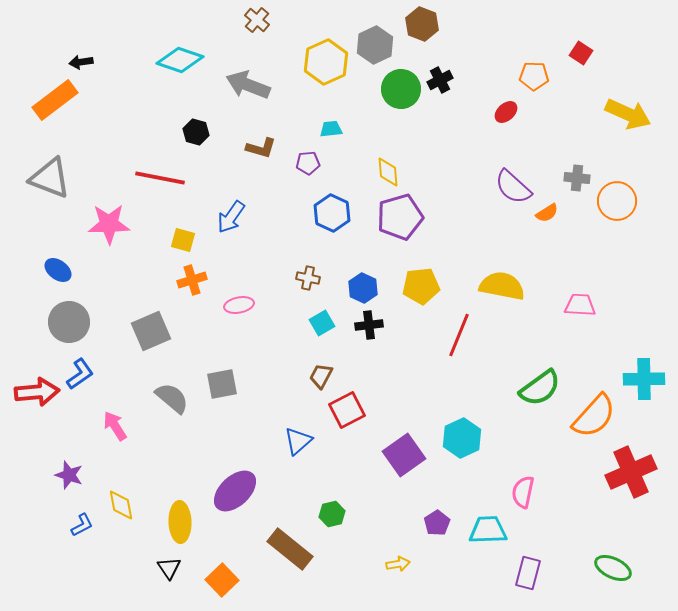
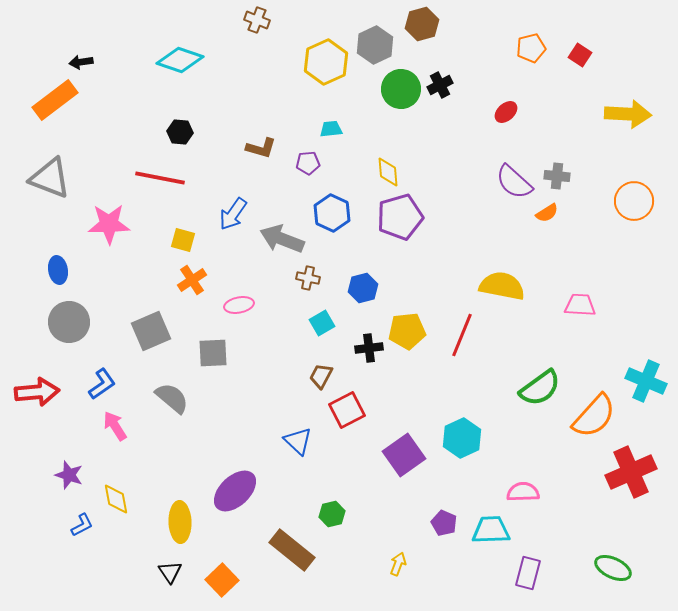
brown cross at (257, 20): rotated 20 degrees counterclockwise
brown hexagon at (422, 24): rotated 24 degrees clockwise
red square at (581, 53): moved 1 px left, 2 px down
orange pentagon at (534, 76): moved 3 px left, 28 px up; rotated 16 degrees counterclockwise
black cross at (440, 80): moved 5 px down
gray arrow at (248, 85): moved 34 px right, 154 px down
yellow arrow at (628, 114): rotated 21 degrees counterclockwise
black hexagon at (196, 132): moved 16 px left; rotated 10 degrees counterclockwise
gray cross at (577, 178): moved 20 px left, 2 px up
purple semicircle at (513, 187): moved 1 px right, 5 px up
orange circle at (617, 201): moved 17 px right
blue arrow at (231, 217): moved 2 px right, 3 px up
blue ellipse at (58, 270): rotated 44 degrees clockwise
orange cross at (192, 280): rotated 16 degrees counterclockwise
yellow pentagon at (421, 286): moved 14 px left, 45 px down
blue hexagon at (363, 288): rotated 20 degrees clockwise
black cross at (369, 325): moved 23 px down
red line at (459, 335): moved 3 px right
blue L-shape at (80, 374): moved 22 px right, 10 px down
cyan cross at (644, 379): moved 2 px right, 2 px down; rotated 24 degrees clockwise
gray square at (222, 384): moved 9 px left, 31 px up; rotated 8 degrees clockwise
blue triangle at (298, 441): rotated 36 degrees counterclockwise
pink semicircle at (523, 492): rotated 76 degrees clockwise
yellow diamond at (121, 505): moved 5 px left, 6 px up
purple pentagon at (437, 523): moved 7 px right; rotated 15 degrees counterclockwise
cyan trapezoid at (488, 530): moved 3 px right
brown rectangle at (290, 549): moved 2 px right, 1 px down
yellow arrow at (398, 564): rotated 60 degrees counterclockwise
black triangle at (169, 568): moved 1 px right, 4 px down
